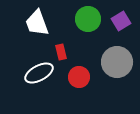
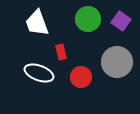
purple square: rotated 24 degrees counterclockwise
white ellipse: rotated 48 degrees clockwise
red circle: moved 2 px right
